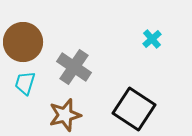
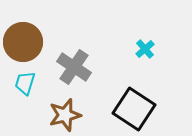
cyan cross: moved 7 px left, 10 px down
